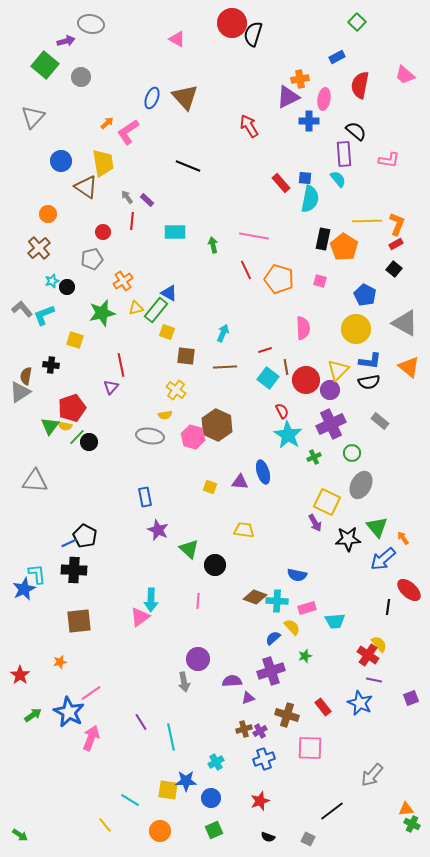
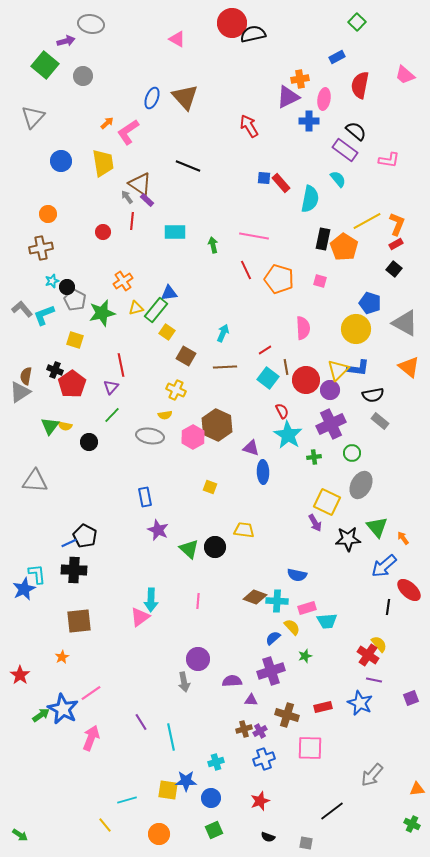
black semicircle at (253, 34): rotated 60 degrees clockwise
gray circle at (81, 77): moved 2 px right, 1 px up
purple rectangle at (344, 154): moved 1 px right, 4 px up; rotated 50 degrees counterclockwise
blue square at (305, 178): moved 41 px left
brown triangle at (86, 187): moved 54 px right, 3 px up
yellow line at (367, 221): rotated 28 degrees counterclockwise
brown cross at (39, 248): moved 2 px right; rotated 30 degrees clockwise
gray pentagon at (92, 259): moved 17 px left, 41 px down; rotated 30 degrees counterclockwise
blue triangle at (169, 293): rotated 36 degrees counterclockwise
blue pentagon at (365, 295): moved 5 px right, 8 px down; rotated 10 degrees counterclockwise
yellow square at (167, 332): rotated 14 degrees clockwise
red line at (265, 350): rotated 16 degrees counterclockwise
brown square at (186, 356): rotated 24 degrees clockwise
blue L-shape at (370, 361): moved 12 px left, 7 px down
black cross at (51, 365): moved 4 px right, 5 px down; rotated 14 degrees clockwise
black semicircle at (369, 382): moved 4 px right, 13 px down
yellow cross at (176, 390): rotated 12 degrees counterclockwise
red pentagon at (72, 408): moved 24 px up; rotated 16 degrees counterclockwise
green line at (77, 437): moved 35 px right, 22 px up
pink hexagon at (193, 437): rotated 15 degrees clockwise
green cross at (314, 457): rotated 16 degrees clockwise
blue ellipse at (263, 472): rotated 15 degrees clockwise
purple triangle at (240, 482): moved 11 px right, 34 px up; rotated 12 degrees clockwise
blue arrow at (383, 559): moved 1 px right, 7 px down
black circle at (215, 565): moved 18 px up
cyan trapezoid at (335, 621): moved 8 px left
orange star at (60, 662): moved 2 px right, 5 px up; rotated 16 degrees counterclockwise
purple triangle at (248, 698): moved 3 px right, 2 px down; rotated 24 degrees clockwise
red rectangle at (323, 707): rotated 66 degrees counterclockwise
blue star at (69, 712): moved 6 px left, 3 px up
green arrow at (33, 715): moved 8 px right
cyan cross at (216, 762): rotated 14 degrees clockwise
cyan line at (130, 800): moved 3 px left; rotated 48 degrees counterclockwise
orange triangle at (406, 809): moved 11 px right, 20 px up
orange circle at (160, 831): moved 1 px left, 3 px down
gray square at (308, 839): moved 2 px left, 4 px down; rotated 16 degrees counterclockwise
